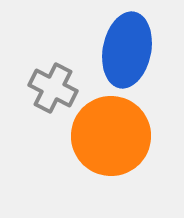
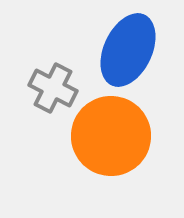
blue ellipse: moved 1 px right; rotated 14 degrees clockwise
